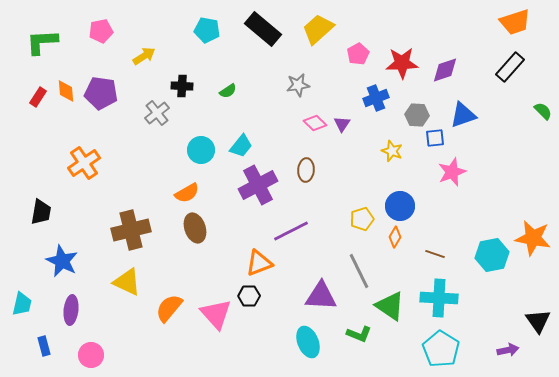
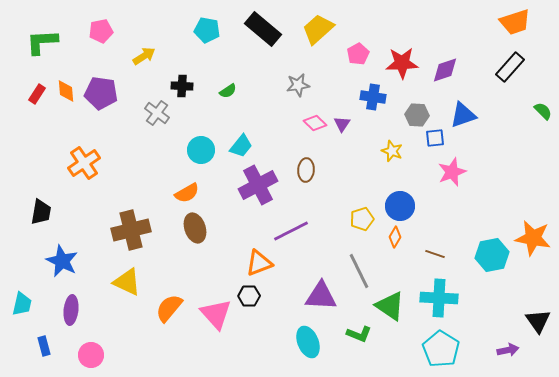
red rectangle at (38, 97): moved 1 px left, 3 px up
blue cross at (376, 98): moved 3 px left, 1 px up; rotated 30 degrees clockwise
gray cross at (157, 113): rotated 15 degrees counterclockwise
